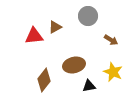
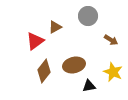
red triangle: moved 1 px right, 5 px down; rotated 30 degrees counterclockwise
brown diamond: moved 9 px up
